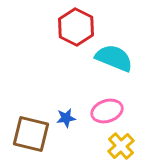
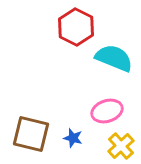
blue star: moved 7 px right, 20 px down; rotated 24 degrees clockwise
